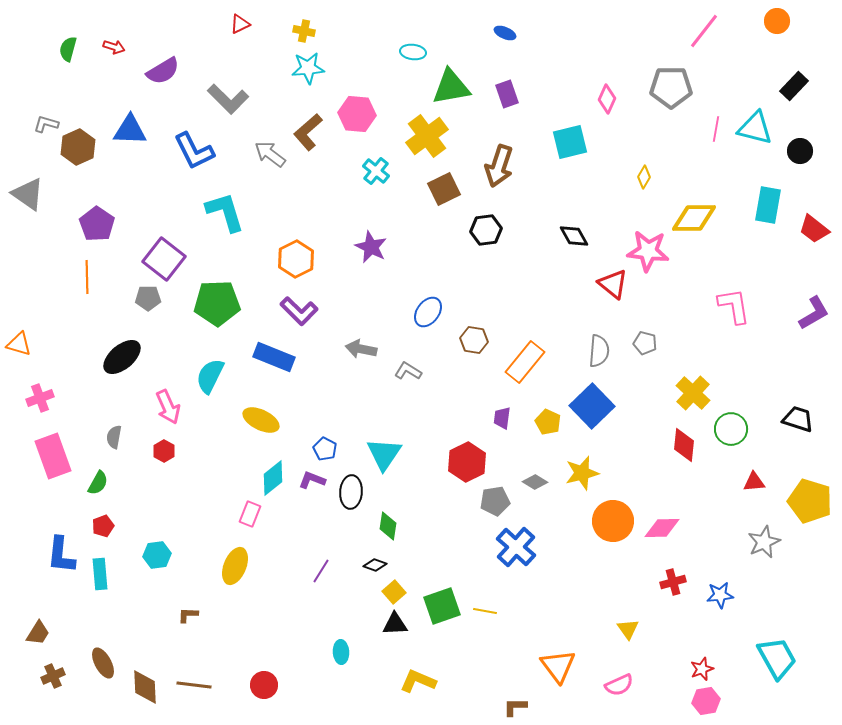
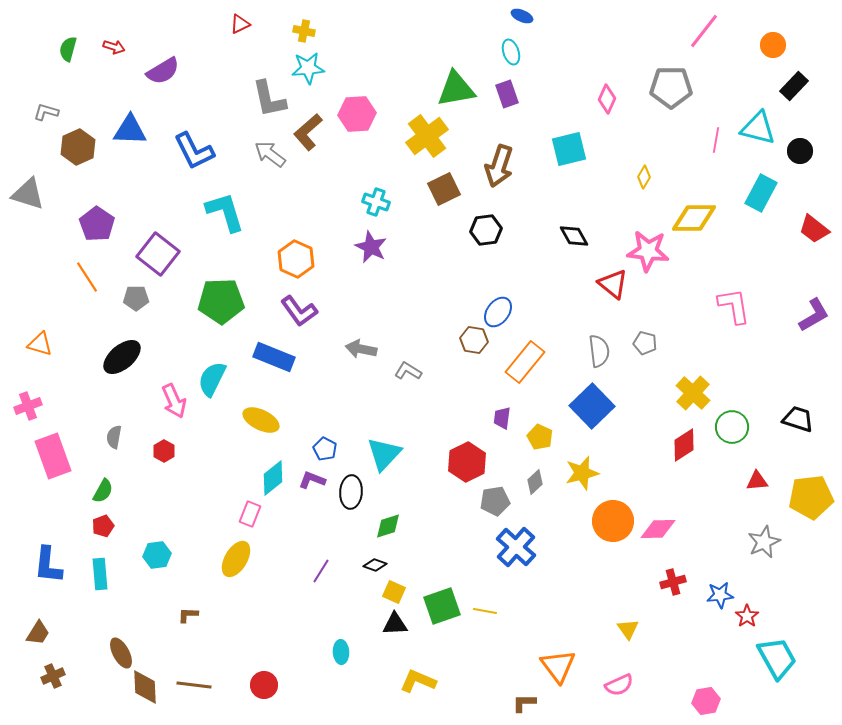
orange circle at (777, 21): moved 4 px left, 24 px down
blue ellipse at (505, 33): moved 17 px right, 17 px up
cyan ellipse at (413, 52): moved 98 px right; rotated 65 degrees clockwise
green triangle at (451, 87): moved 5 px right, 2 px down
gray L-shape at (228, 99): moved 41 px right; rotated 33 degrees clockwise
pink hexagon at (357, 114): rotated 9 degrees counterclockwise
gray L-shape at (46, 124): moved 12 px up
cyan triangle at (755, 128): moved 3 px right
pink line at (716, 129): moved 11 px down
cyan square at (570, 142): moved 1 px left, 7 px down
cyan cross at (376, 171): moved 31 px down; rotated 20 degrees counterclockwise
gray triangle at (28, 194): rotated 18 degrees counterclockwise
cyan rectangle at (768, 205): moved 7 px left, 12 px up; rotated 18 degrees clockwise
purple square at (164, 259): moved 6 px left, 5 px up
orange hexagon at (296, 259): rotated 9 degrees counterclockwise
orange line at (87, 277): rotated 32 degrees counterclockwise
gray pentagon at (148, 298): moved 12 px left
green pentagon at (217, 303): moved 4 px right, 2 px up
purple L-shape at (299, 311): rotated 9 degrees clockwise
blue ellipse at (428, 312): moved 70 px right
purple L-shape at (814, 313): moved 2 px down
orange triangle at (19, 344): moved 21 px right
gray semicircle at (599, 351): rotated 12 degrees counterclockwise
cyan semicircle at (210, 376): moved 2 px right, 3 px down
pink cross at (40, 398): moved 12 px left, 8 px down
pink arrow at (168, 407): moved 6 px right, 6 px up
yellow pentagon at (548, 422): moved 8 px left, 15 px down
green circle at (731, 429): moved 1 px right, 2 px up
red diamond at (684, 445): rotated 52 degrees clockwise
cyan triangle at (384, 454): rotated 9 degrees clockwise
gray diamond at (535, 482): rotated 75 degrees counterclockwise
red triangle at (754, 482): moved 3 px right, 1 px up
green semicircle at (98, 483): moved 5 px right, 8 px down
yellow pentagon at (810, 501): moved 1 px right, 4 px up; rotated 24 degrees counterclockwise
green diamond at (388, 526): rotated 64 degrees clockwise
pink diamond at (662, 528): moved 4 px left, 1 px down
blue L-shape at (61, 555): moved 13 px left, 10 px down
yellow ellipse at (235, 566): moved 1 px right, 7 px up; rotated 9 degrees clockwise
yellow square at (394, 592): rotated 25 degrees counterclockwise
brown ellipse at (103, 663): moved 18 px right, 10 px up
red star at (702, 669): moved 45 px right, 53 px up; rotated 15 degrees counterclockwise
brown L-shape at (515, 707): moved 9 px right, 4 px up
